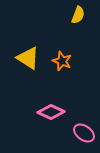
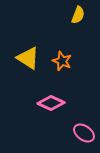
pink diamond: moved 9 px up
